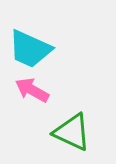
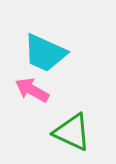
cyan trapezoid: moved 15 px right, 4 px down
